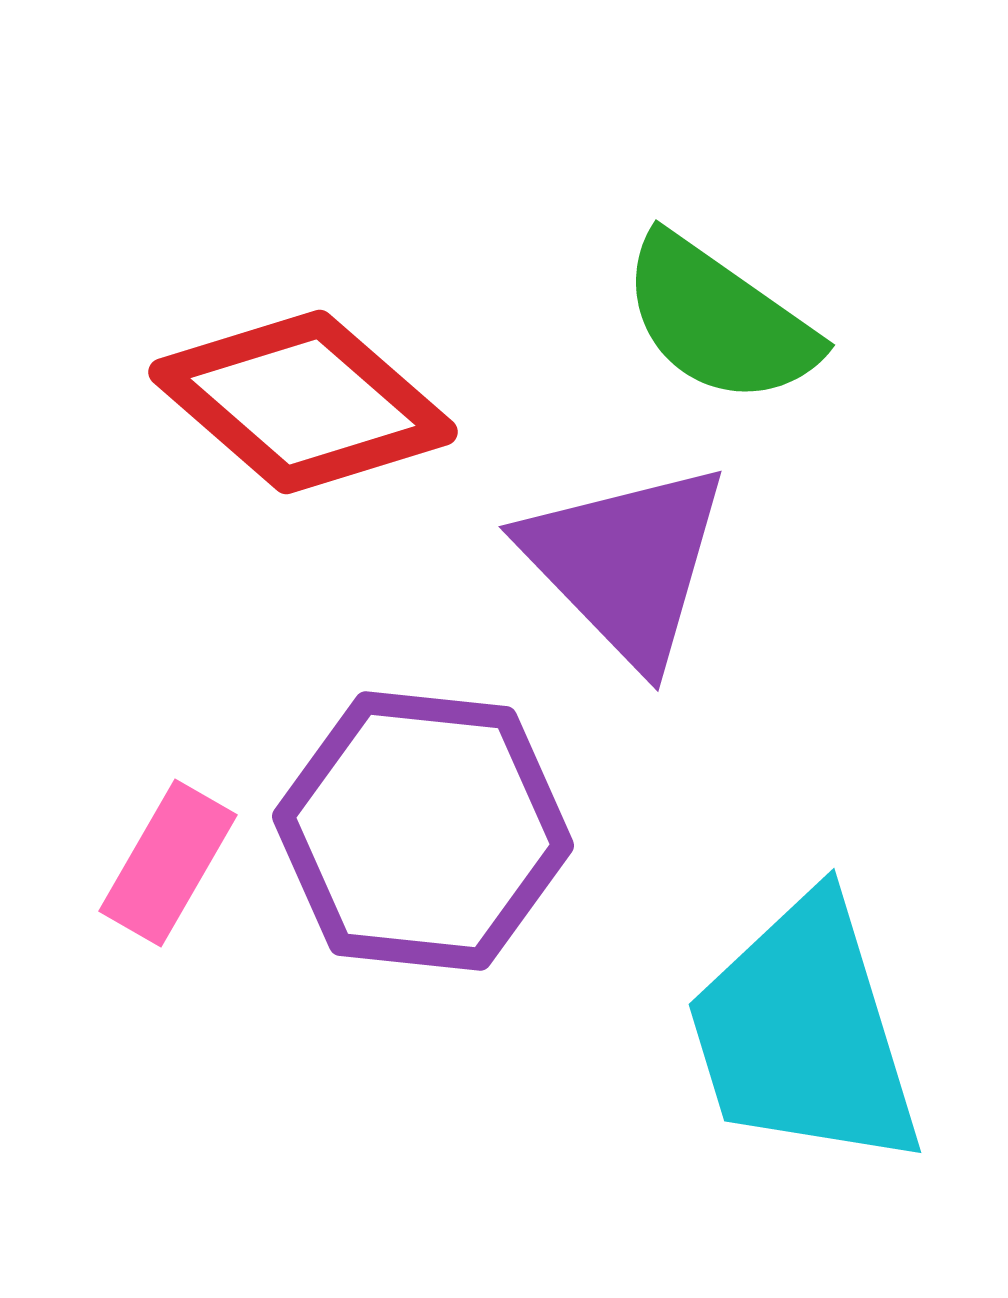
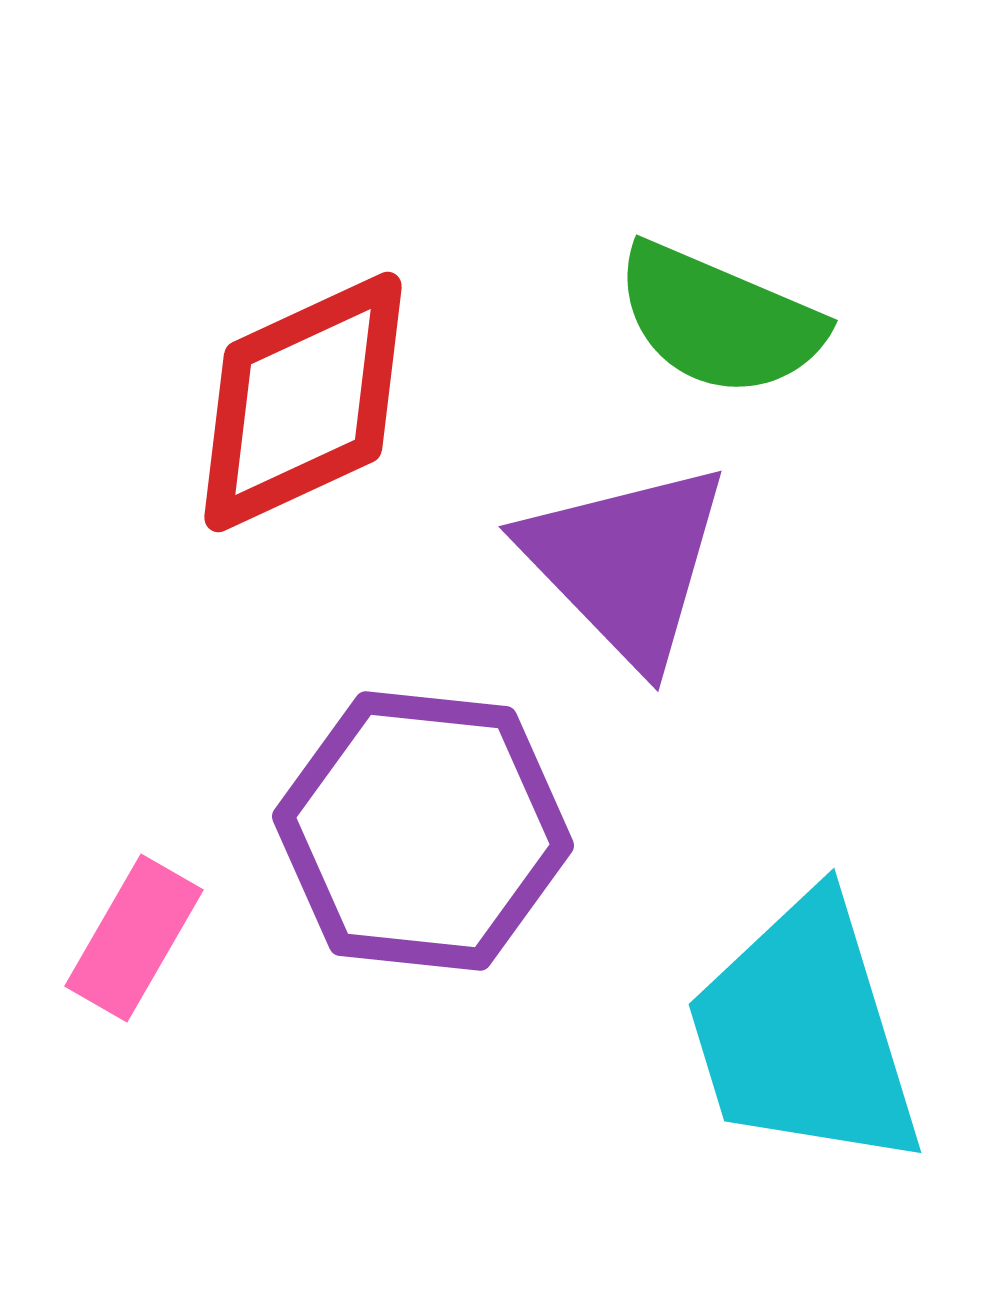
green semicircle: rotated 12 degrees counterclockwise
red diamond: rotated 66 degrees counterclockwise
pink rectangle: moved 34 px left, 75 px down
